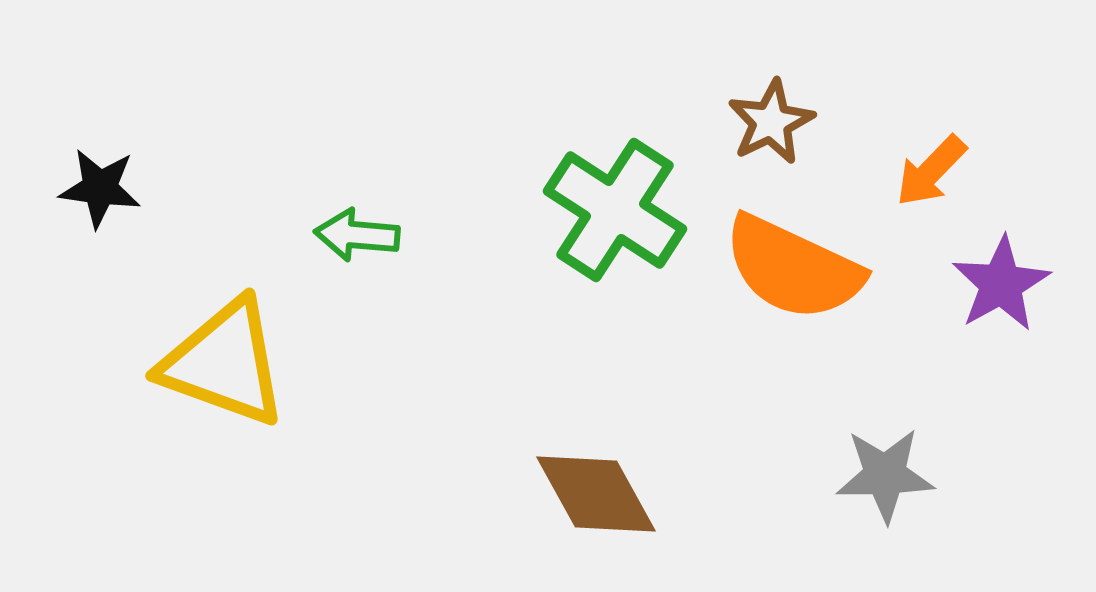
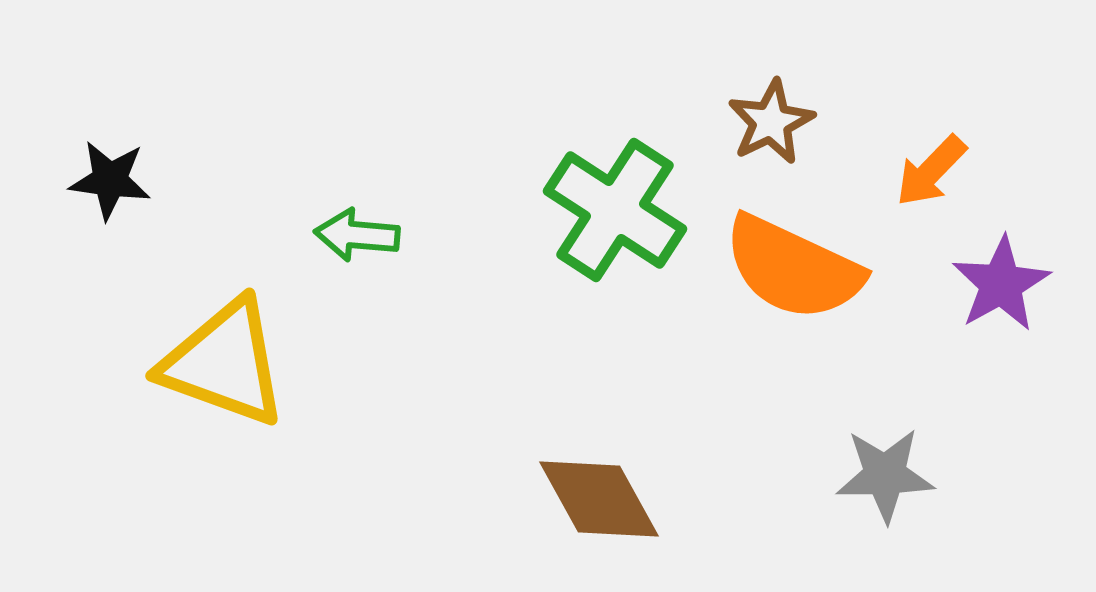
black star: moved 10 px right, 8 px up
brown diamond: moved 3 px right, 5 px down
